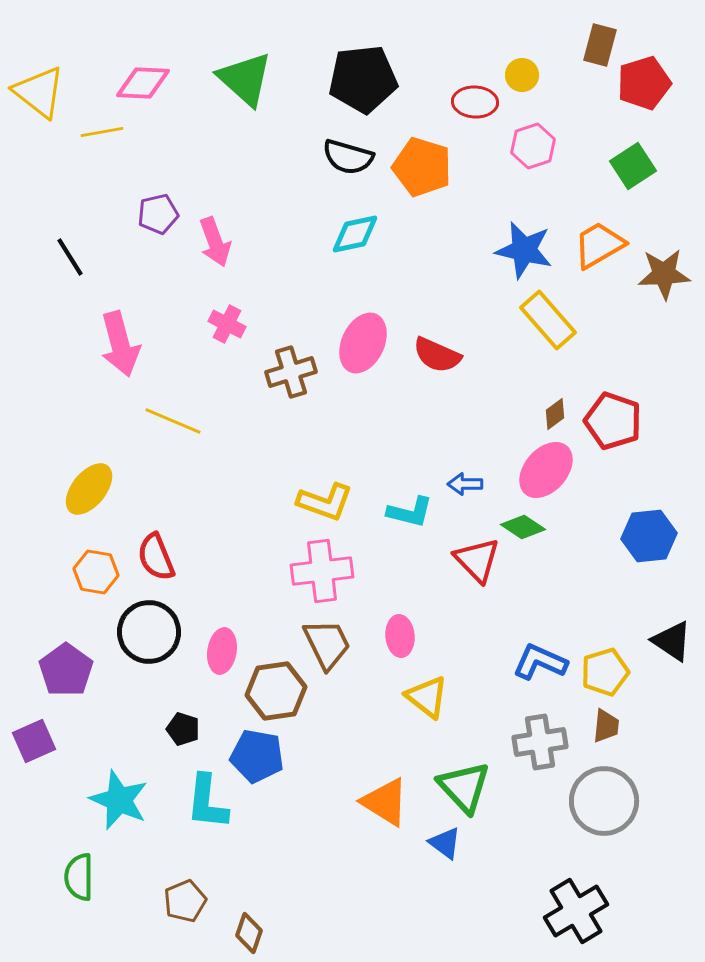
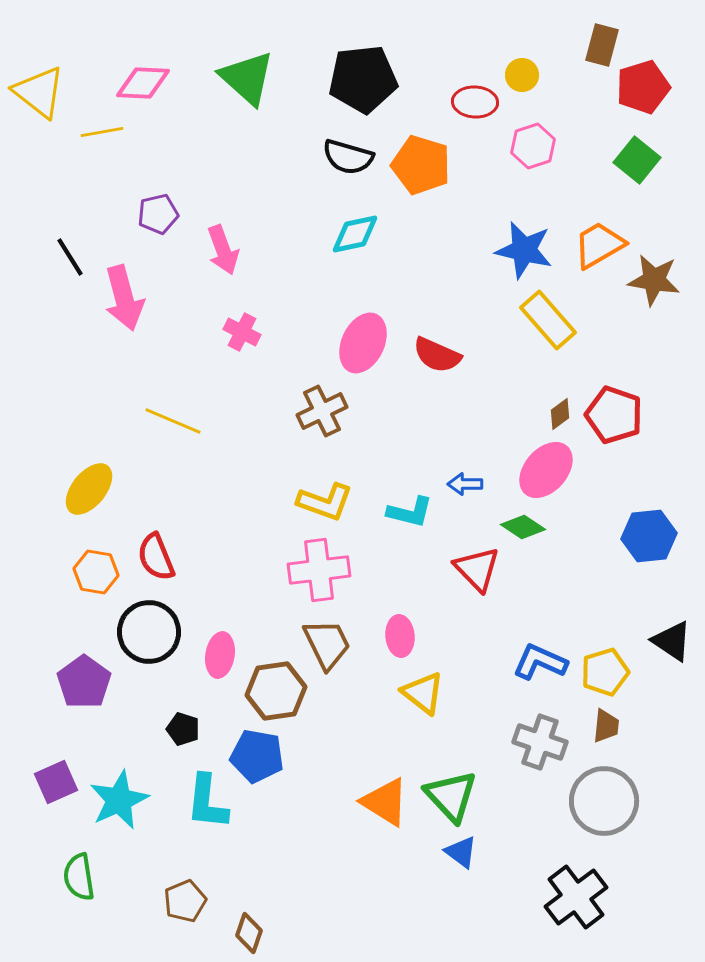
brown rectangle at (600, 45): moved 2 px right
green triangle at (245, 79): moved 2 px right, 1 px up
red pentagon at (644, 83): moved 1 px left, 4 px down
green square at (633, 166): moved 4 px right, 6 px up; rotated 18 degrees counterclockwise
orange pentagon at (422, 167): moved 1 px left, 2 px up
pink arrow at (215, 242): moved 8 px right, 8 px down
brown star at (664, 274): moved 10 px left, 6 px down; rotated 12 degrees clockwise
pink cross at (227, 324): moved 15 px right, 8 px down
pink arrow at (120, 344): moved 4 px right, 46 px up
brown cross at (291, 372): moved 31 px right, 39 px down; rotated 9 degrees counterclockwise
brown diamond at (555, 414): moved 5 px right
red pentagon at (613, 421): moved 1 px right, 6 px up
red triangle at (477, 560): moved 9 px down
pink cross at (322, 571): moved 3 px left, 1 px up
pink ellipse at (222, 651): moved 2 px left, 4 px down
purple pentagon at (66, 670): moved 18 px right, 12 px down
yellow triangle at (427, 697): moved 4 px left, 4 px up
purple square at (34, 741): moved 22 px right, 41 px down
gray cross at (540, 742): rotated 28 degrees clockwise
green triangle at (464, 787): moved 13 px left, 9 px down
cyan star at (119, 800): rotated 24 degrees clockwise
blue triangle at (445, 843): moved 16 px right, 9 px down
green semicircle at (79, 877): rotated 9 degrees counterclockwise
black cross at (576, 911): moved 14 px up; rotated 6 degrees counterclockwise
